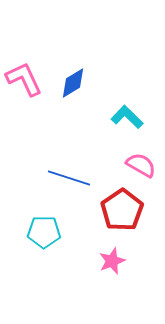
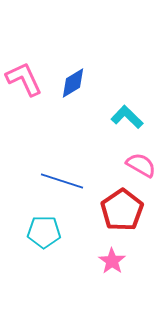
blue line: moved 7 px left, 3 px down
pink star: rotated 16 degrees counterclockwise
